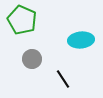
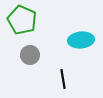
gray circle: moved 2 px left, 4 px up
black line: rotated 24 degrees clockwise
